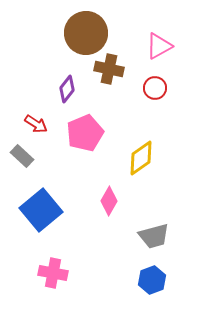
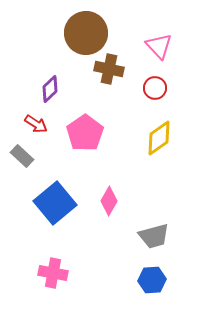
pink triangle: rotated 44 degrees counterclockwise
purple diamond: moved 17 px left; rotated 8 degrees clockwise
pink pentagon: rotated 12 degrees counterclockwise
yellow diamond: moved 18 px right, 20 px up
blue square: moved 14 px right, 7 px up
blue hexagon: rotated 16 degrees clockwise
